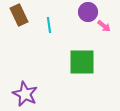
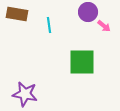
brown rectangle: moved 2 px left, 1 px up; rotated 55 degrees counterclockwise
purple star: rotated 15 degrees counterclockwise
